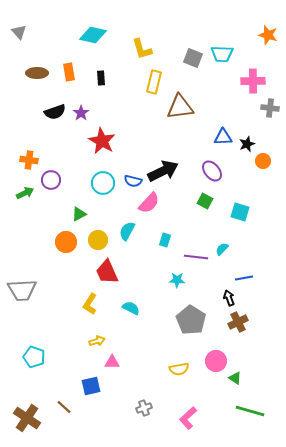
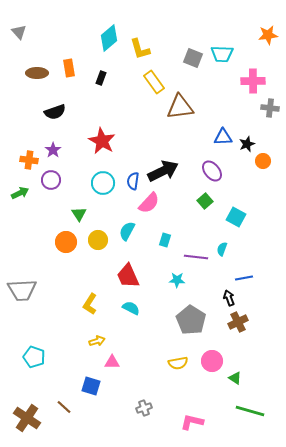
cyan diamond at (93, 35): moved 16 px right, 3 px down; rotated 52 degrees counterclockwise
orange star at (268, 35): rotated 24 degrees counterclockwise
yellow L-shape at (142, 49): moved 2 px left
orange rectangle at (69, 72): moved 4 px up
black rectangle at (101, 78): rotated 24 degrees clockwise
yellow rectangle at (154, 82): rotated 50 degrees counterclockwise
purple star at (81, 113): moved 28 px left, 37 px down
blue semicircle at (133, 181): rotated 84 degrees clockwise
green arrow at (25, 193): moved 5 px left
green square at (205, 201): rotated 21 degrees clockwise
cyan square at (240, 212): moved 4 px left, 5 px down; rotated 12 degrees clockwise
green triangle at (79, 214): rotated 35 degrees counterclockwise
cyan semicircle at (222, 249): rotated 24 degrees counterclockwise
red trapezoid at (107, 272): moved 21 px right, 4 px down
pink circle at (216, 361): moved 4 px left
yellow semicircle at (179, 369): moved 1 px left, 6 px up
blue square at (91, 386): rotated 30 degrees clockwise
pink L-shape at (188, 418): moved 4 px right, 4 px down; rotated 55 degrees clockwise
